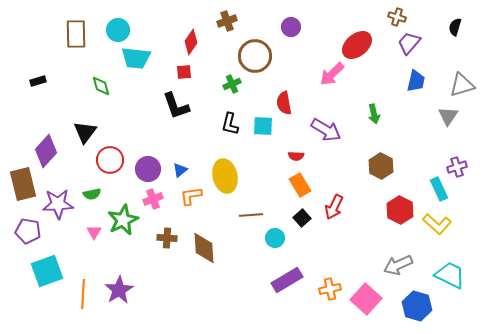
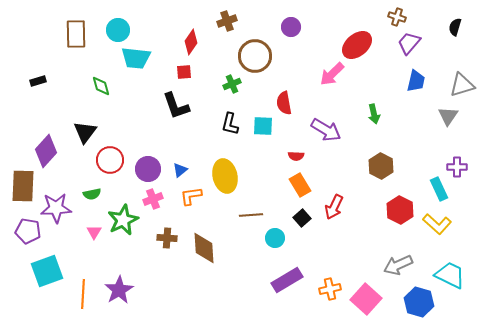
purple cross at (457, 167): rotated 18 degrees clockwise
brown rectangle at (23, 184): moved 2 px down; rotated 16 degrees clockwise
purple star at (58, 204): moved 2 px left, 4 px down
blue hexagon at (417, 306): moved 2 px right, 4 px up
